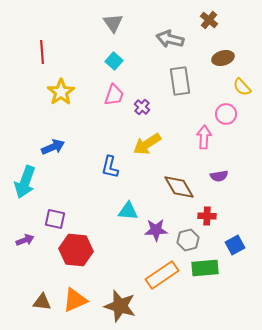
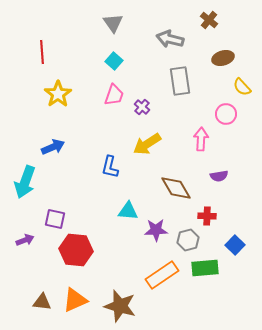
yellow star: moved 3 px left, 2 px down
pink arrow: moved 3 px left, 2 px down
brown diamond: moved 3 px left, 1 px down
blue square: rotated 18 degrees counterclockwise
